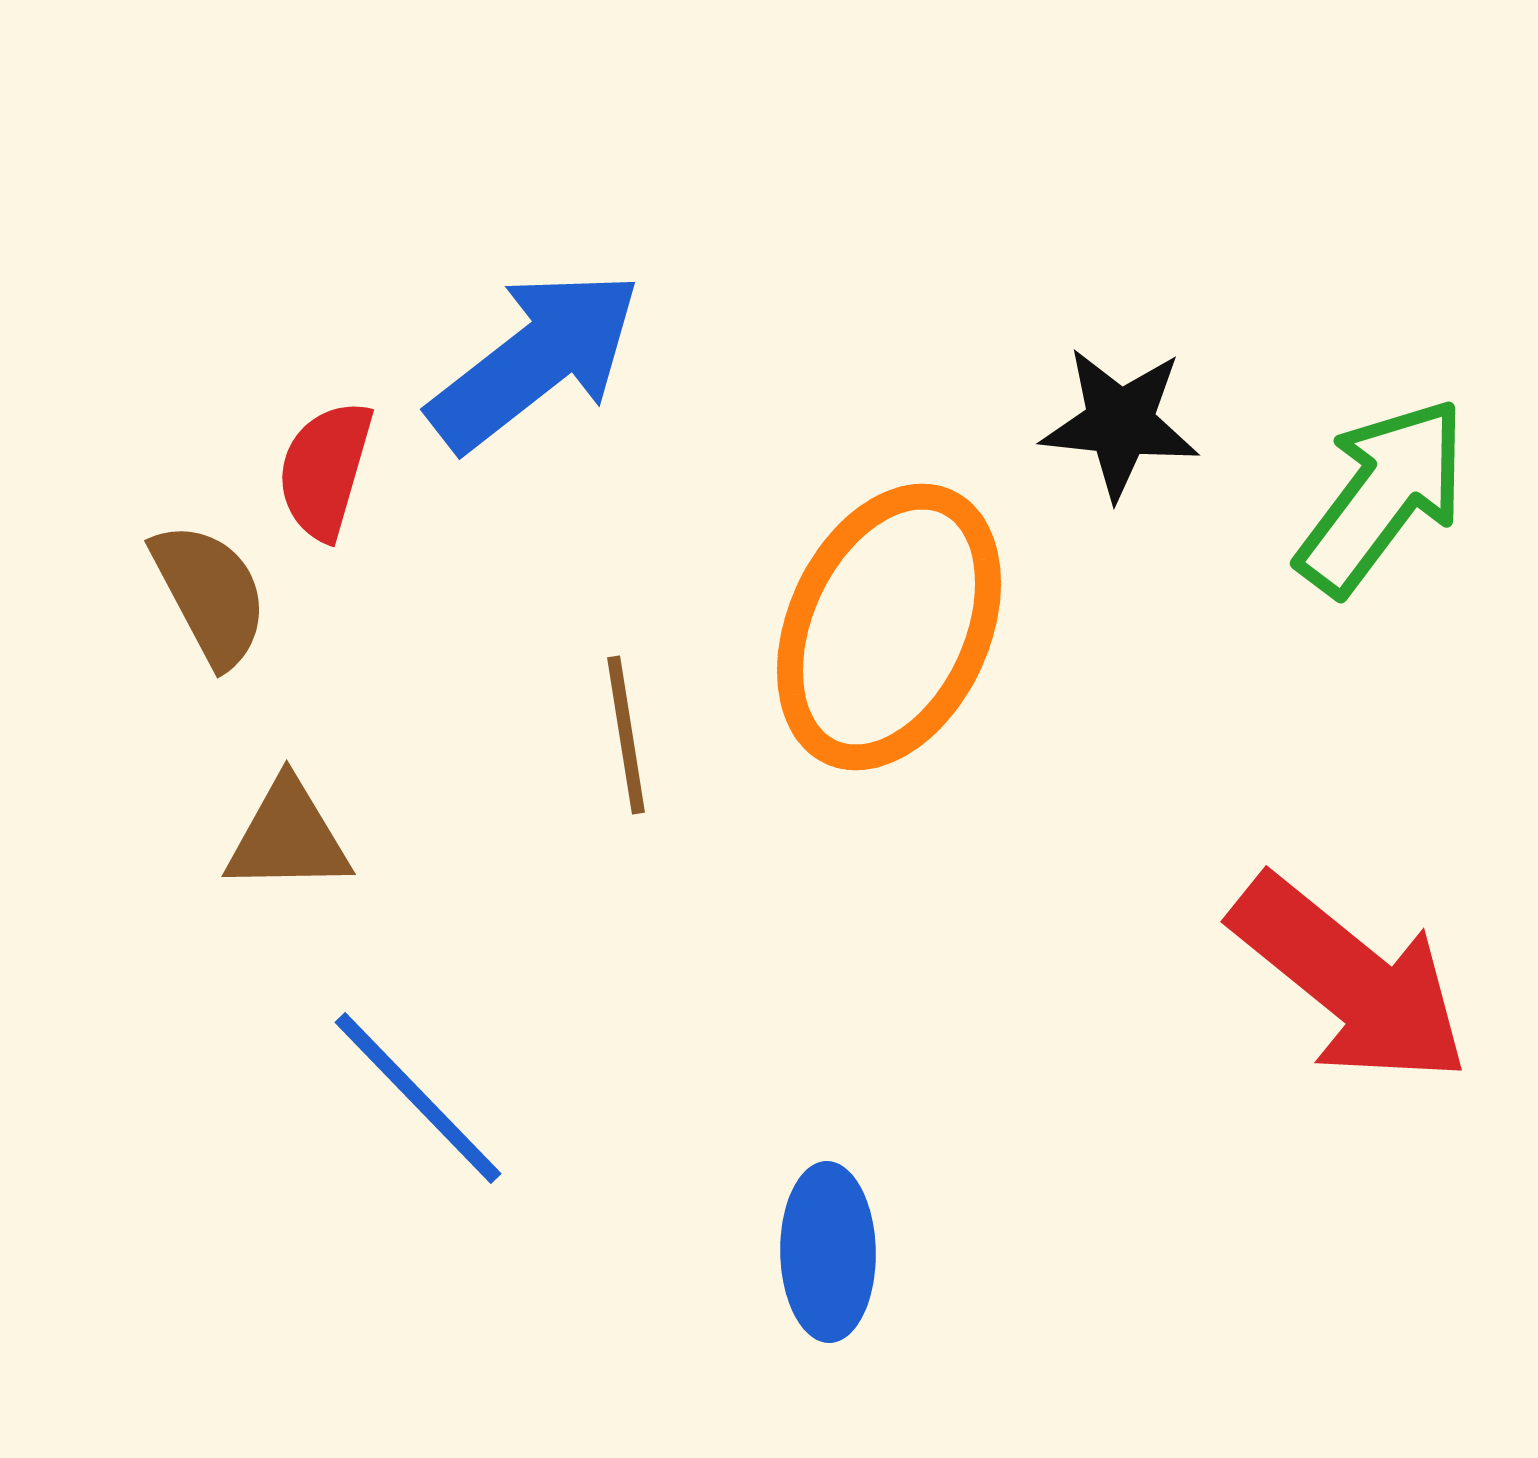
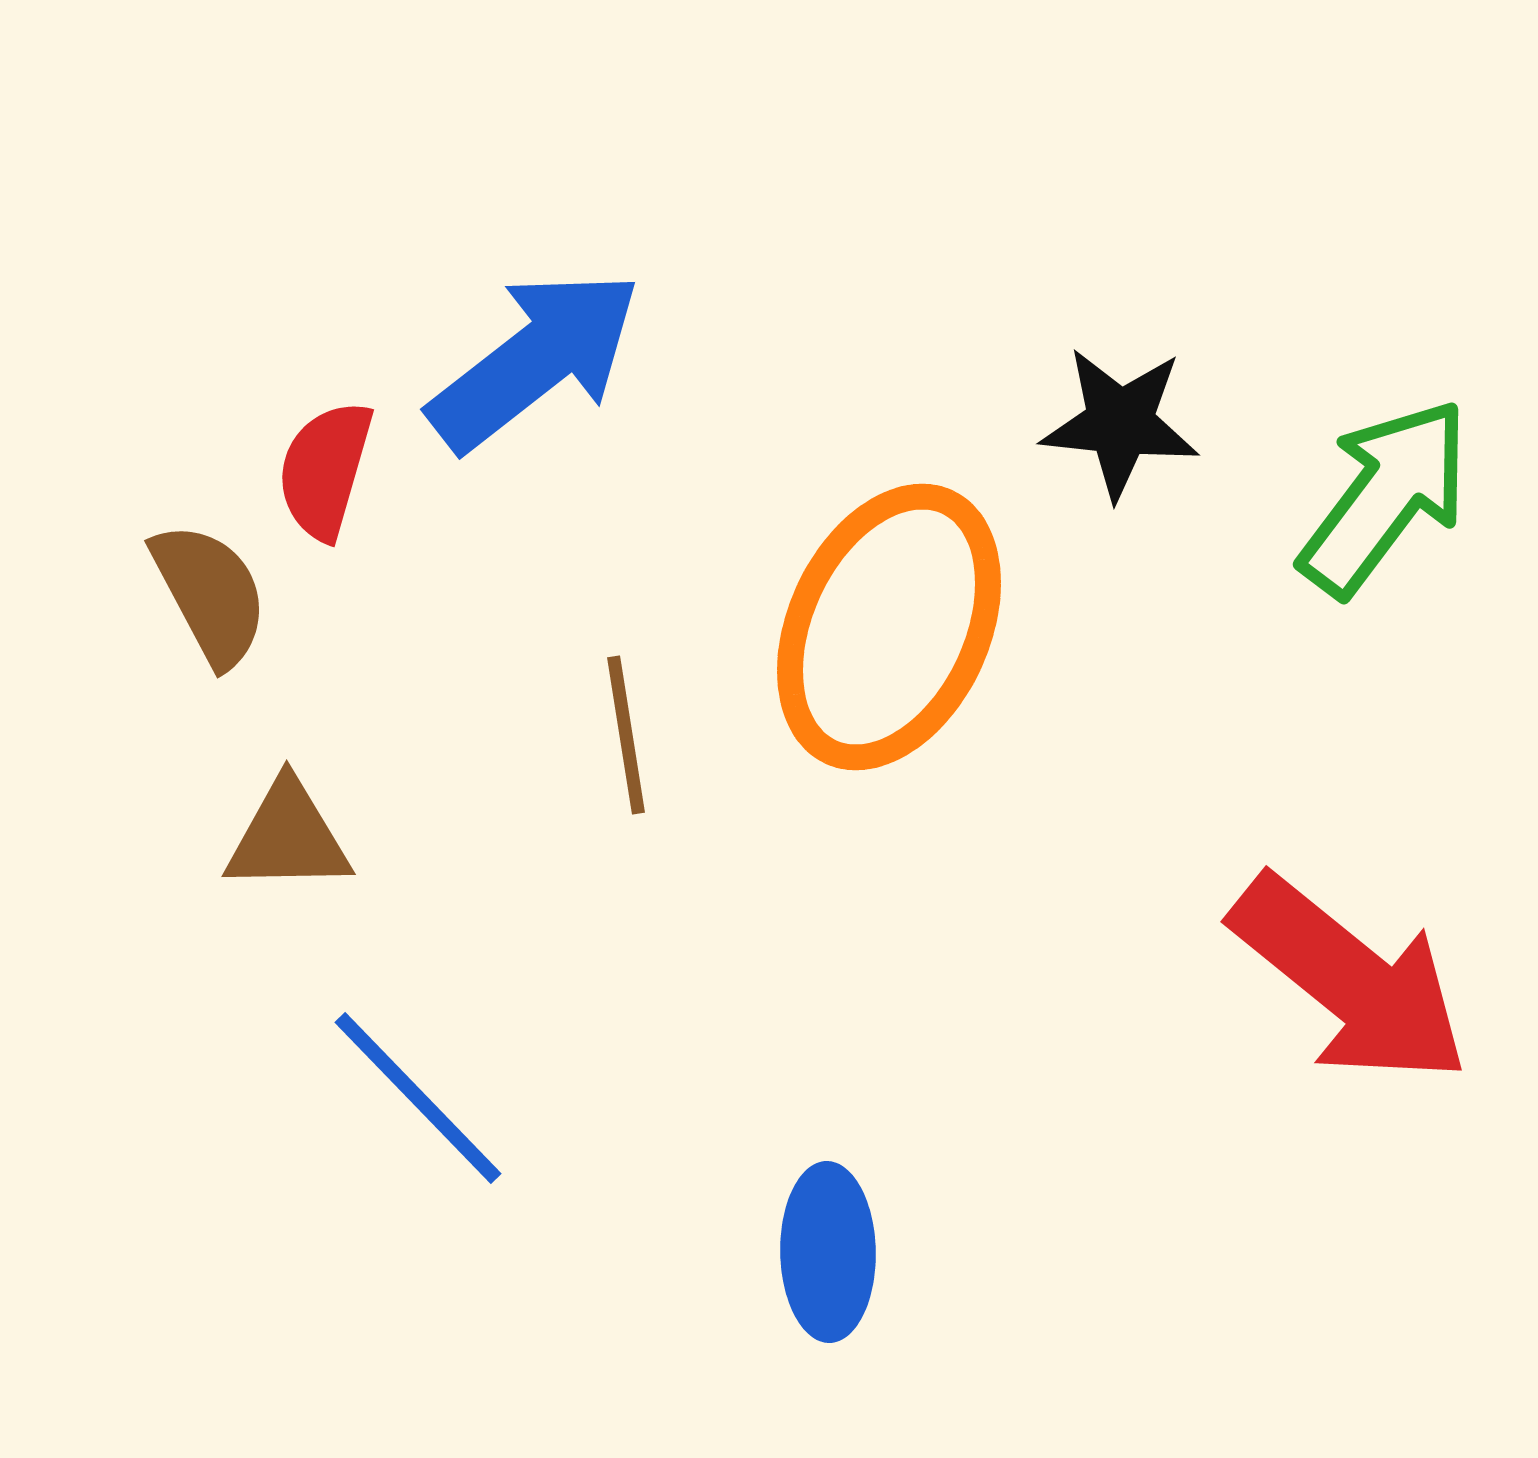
green arrow: moved 3 px right, 1 px down
